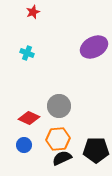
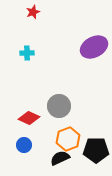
cyan cross: rotated 24 degrees counterclockwise
orange hexagon: moved 10 px right; rotated 15 degrees counterclockwise
black semicircle: moved 2 px left
